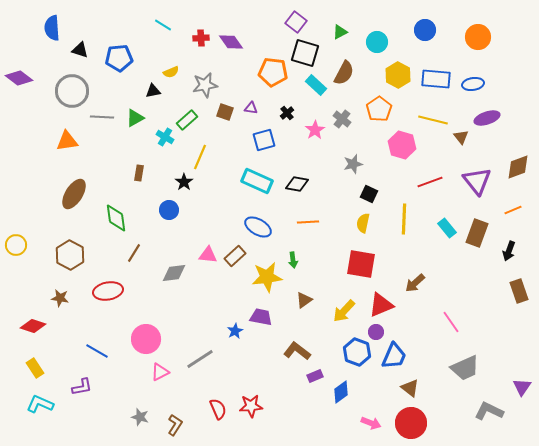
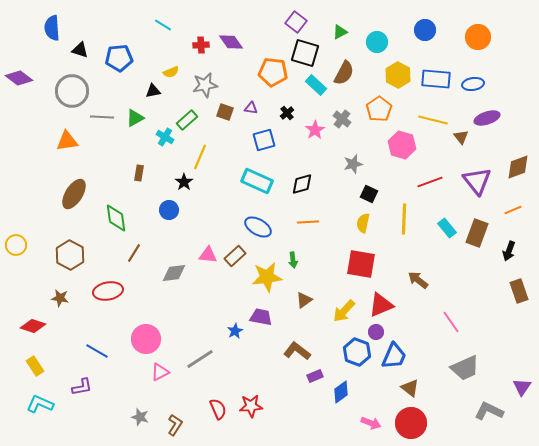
red cross at (201, 38): moved 7 px down
black diamond at (297, 184): moved 5 px right; rotated 25 degrees counterclockwise
brown arrow at (415, 283): moved 3 px right, 3 px up; rotated 80 degrees clockwise
yellow rectangle at (35, 368): moved 2 px up
